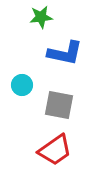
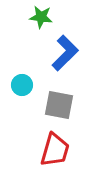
green star: rotated 15 degrees clockwise
blue L-shape: rotated 57 degrees counterclockwise
red trapezoid: rotated 39 degrees counterclockwise
